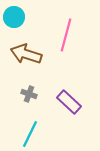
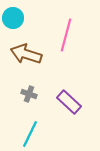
cyan circle: moved 1 px left, 1 px down
